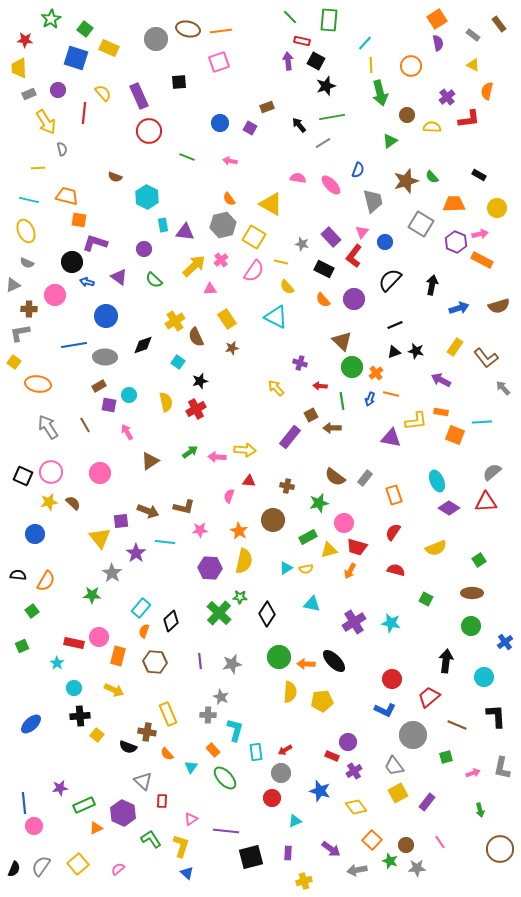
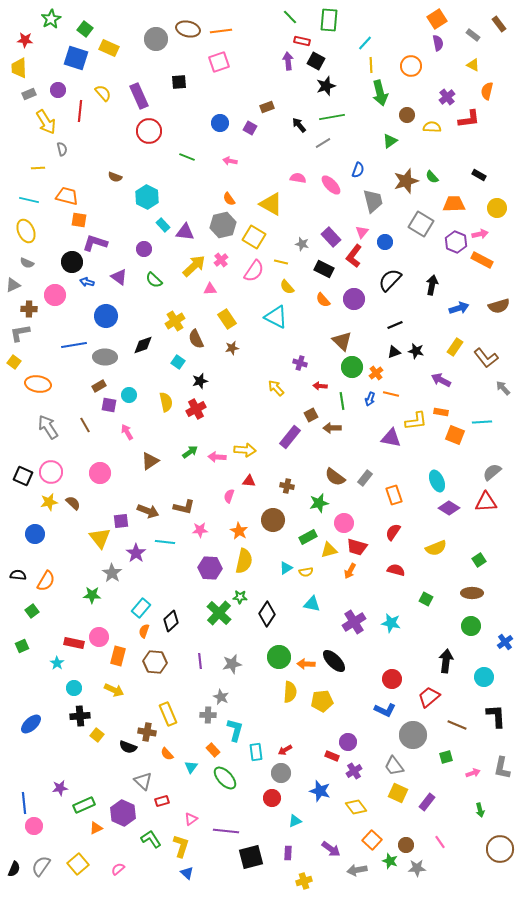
red line at (84, 113): moved 4 px left, 2 px up
cyan rectangle at (163, 225): rotated 32 degrees counterclockwise
brown semicircle at (196, 337): moved 2 px down
yellow semicircle at (306, 569): moved 3 px down
yellow square at (398, 793): rotated 36 degrees counterclockwise
red rectangle at (162, 801): rotated 72 degrees clockwise
